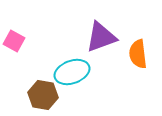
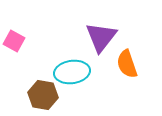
purple triangle: rotated 32 degrees counterclockwise
orange semicircle: moved 11 px left, 10 px down; rotated 12 degrees counterclockwise
cyan ellipse: rotated 12 degrees clockwise
